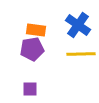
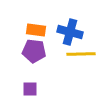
blue cross: moved 8 px left, 7 px down; rotated 20 degrees counterclockwise
purple pentagon: moved 2 px right, 2 px down; rotated 15 degrees clockwise
